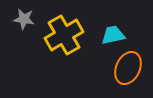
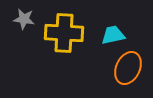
yellow cross: moved 2 px up; rotated 33 degrees clockwise
